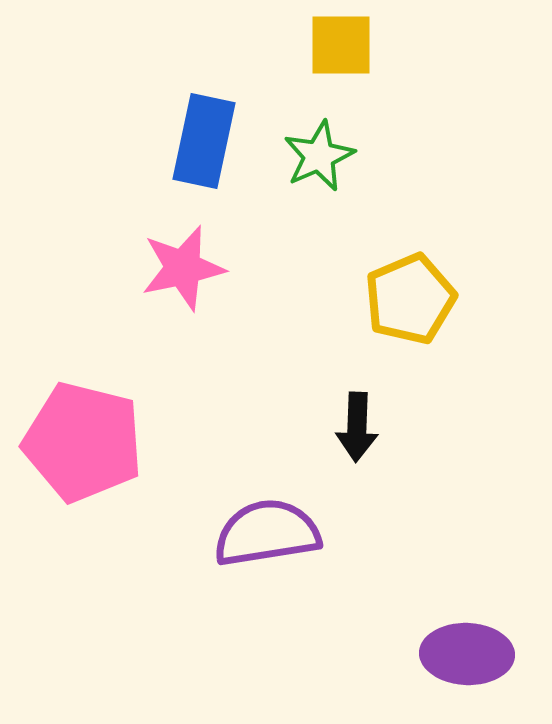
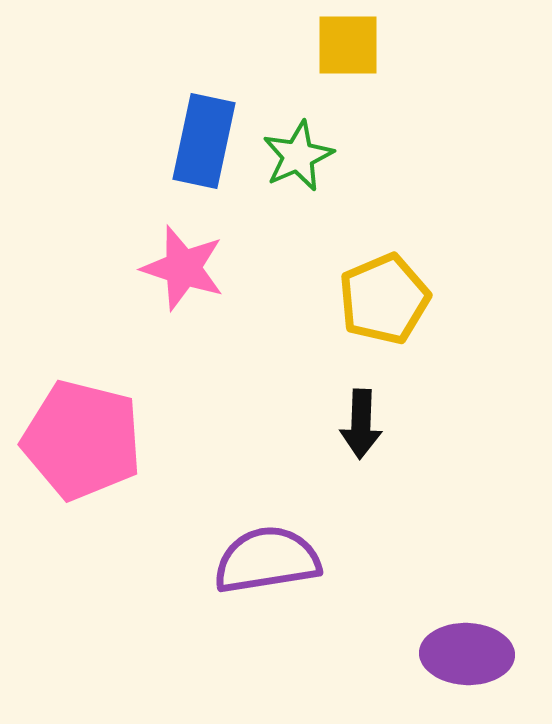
yellow square: moved 7 px right
green star: moved 21 px left
pink star: rotated 30 degrees clockwise
yellow pentagon: moved 26 px left
black arrow: moved 4 px right, 3 px up
pink pentagon: moved 1 px left, 2 px up
purple semicircle: moved 27 px down
